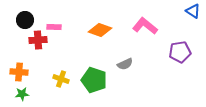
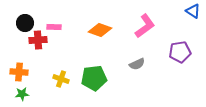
black circle: moved 3 px down
pink L-shape: rotated 105 degrees clockwise
gray semicircle: moved 12 px right
green pentagon: moved 2 px up; rotated 25 degrees counterclockwise
